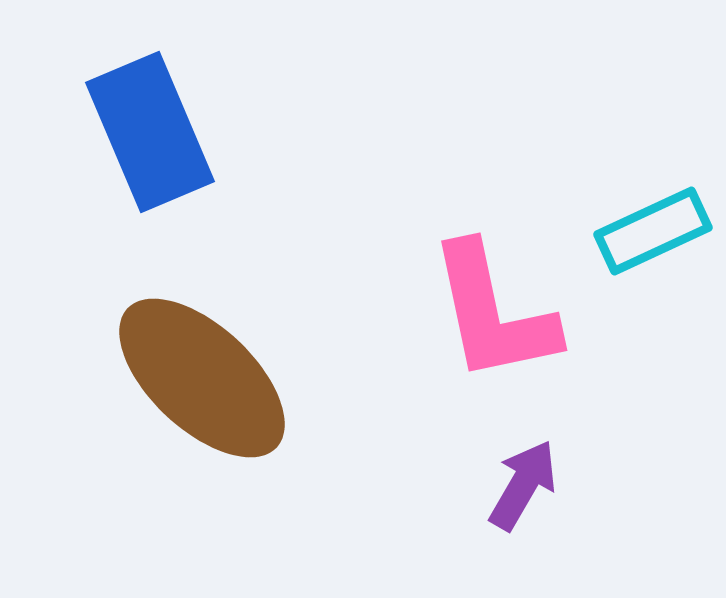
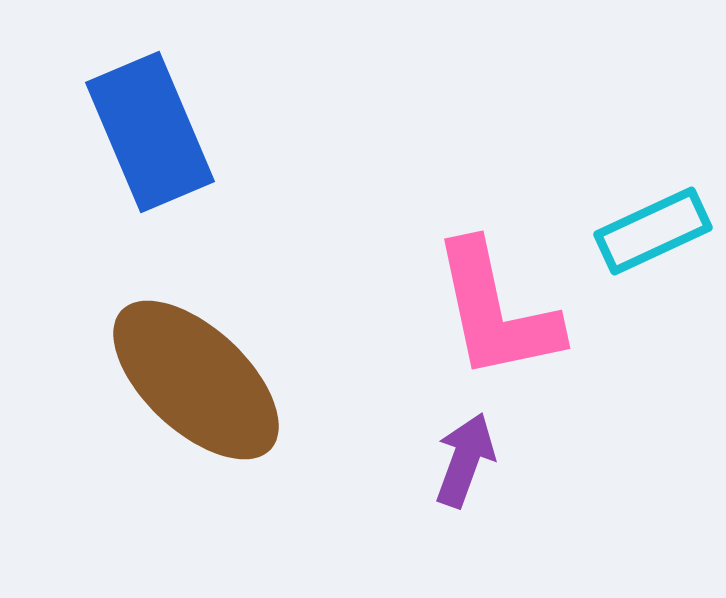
pink L-shape: moved 3 px right, 2 px up
brown ellipse: moved 6 px left, 2 px down
purple arrow: moved 58 px left, 25 px up; rotated 10 degrees counterclockwise
